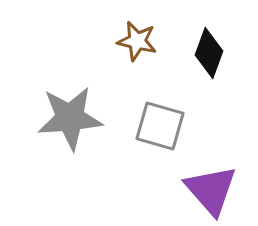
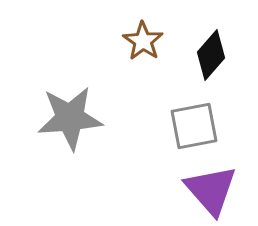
brown star: moved 6 px right; rotated 21 degrees clockwise
black diamond: moved 2 px right, 2 px down; rotated 21 degrees clockwise
gray square: moved 34 px right; rotated 27 degrees counterclockwise
